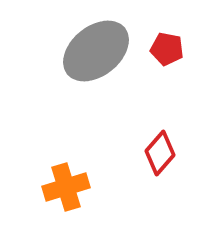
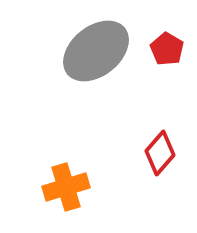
red pentagon: rotated 20 degrees clockwise
